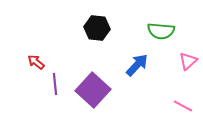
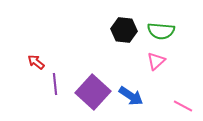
black hexagon: moved 27 px right, 2 px down
pink triangle: moved 32 px left
blue arrow: moved 6 px left, 31 px down; rotated 80 degrees clockwise
purple square: moved 2 px down
